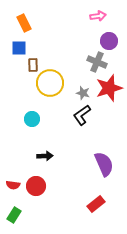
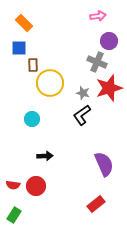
orange rectangle: rotated 18 degrees counterclockwise
